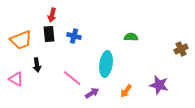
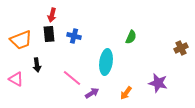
green semicircle: rotated 112 degrees clockwise
brown cross: moved 1 px up
cyan ellipse: moved 2 px up
purple star: moved 1 px left, 2 px up
orange arrow: moved 2 px down
